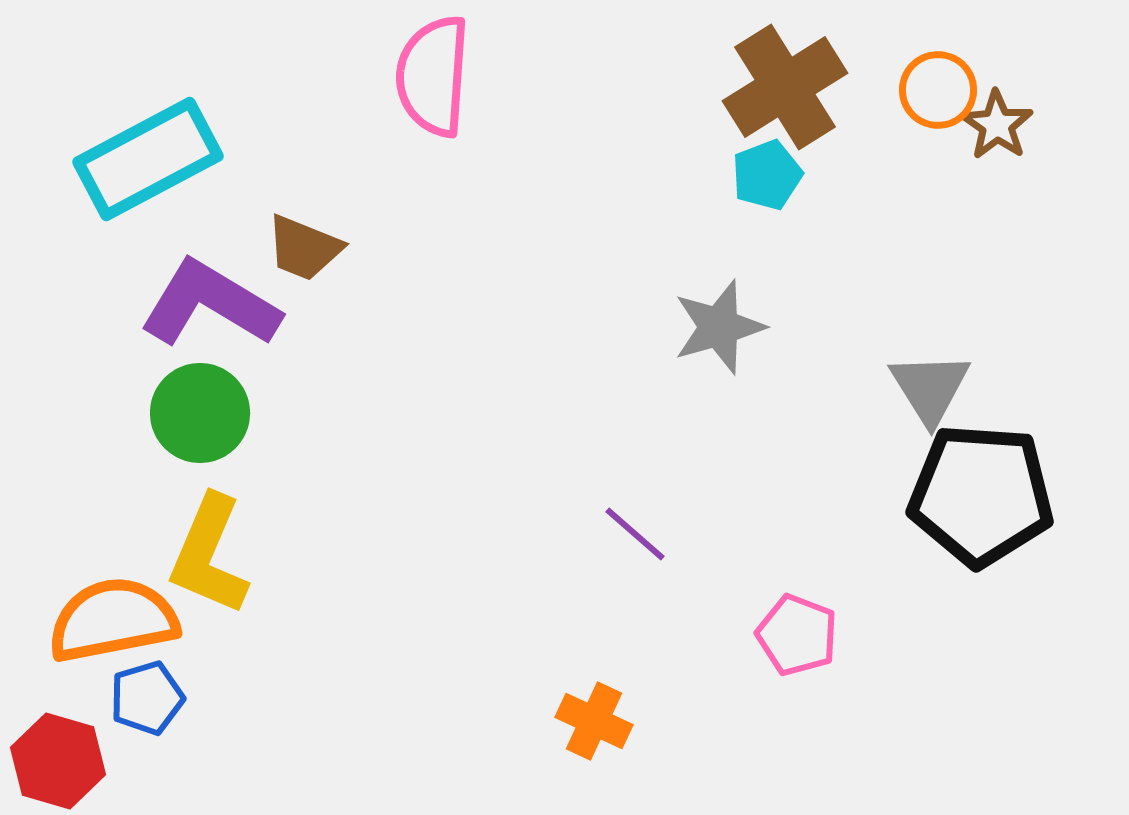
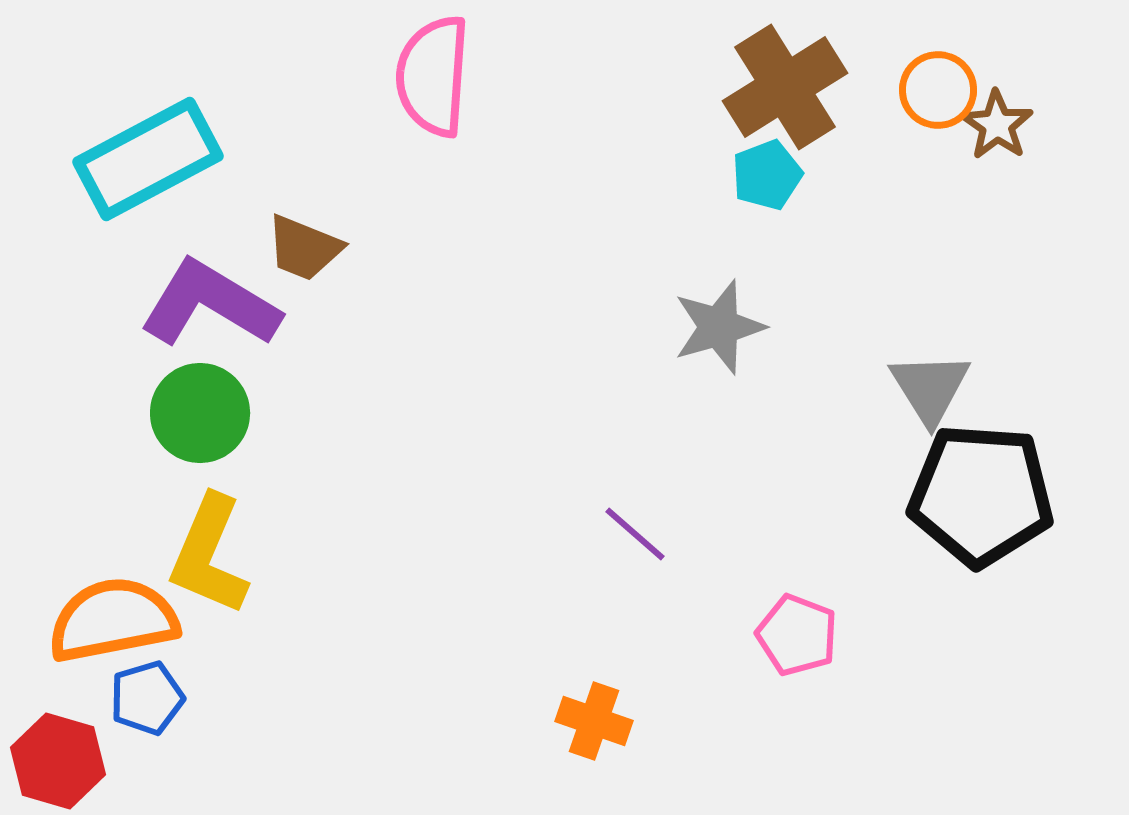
orange cross: rotated 6 degrees counterclockwise
